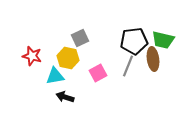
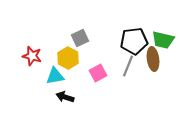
yellow hexagon: rotated 15 degrees clockwise
